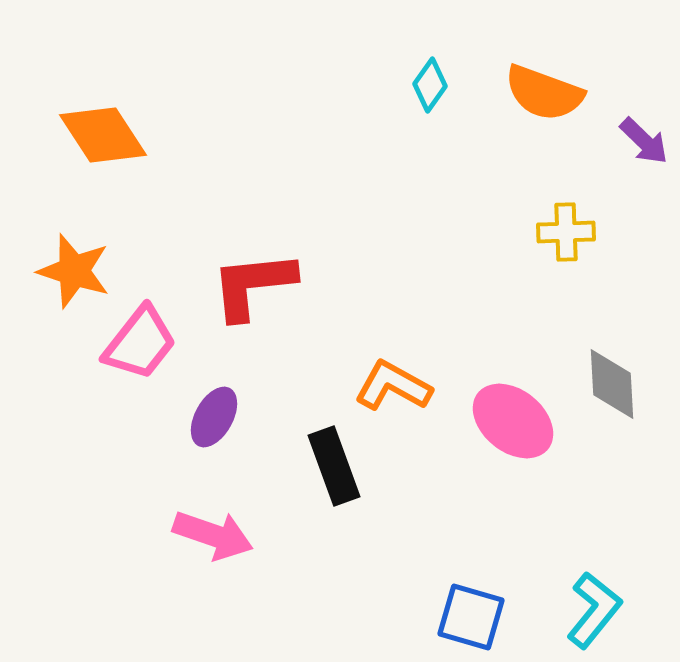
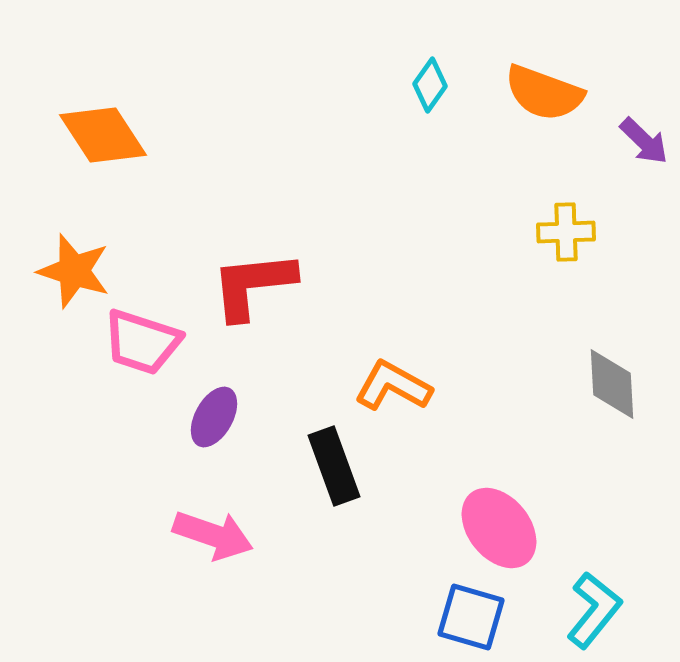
pink trapezoid: moved 2 px right, 1 px up; rotated 70 degrees clockwise
pink ellipse: moved 14 px left, 107 px down; rotated 12 degrees clockwise
